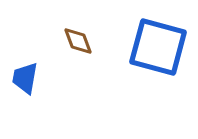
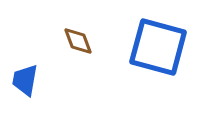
blue trapezoid: moved 2 px down
